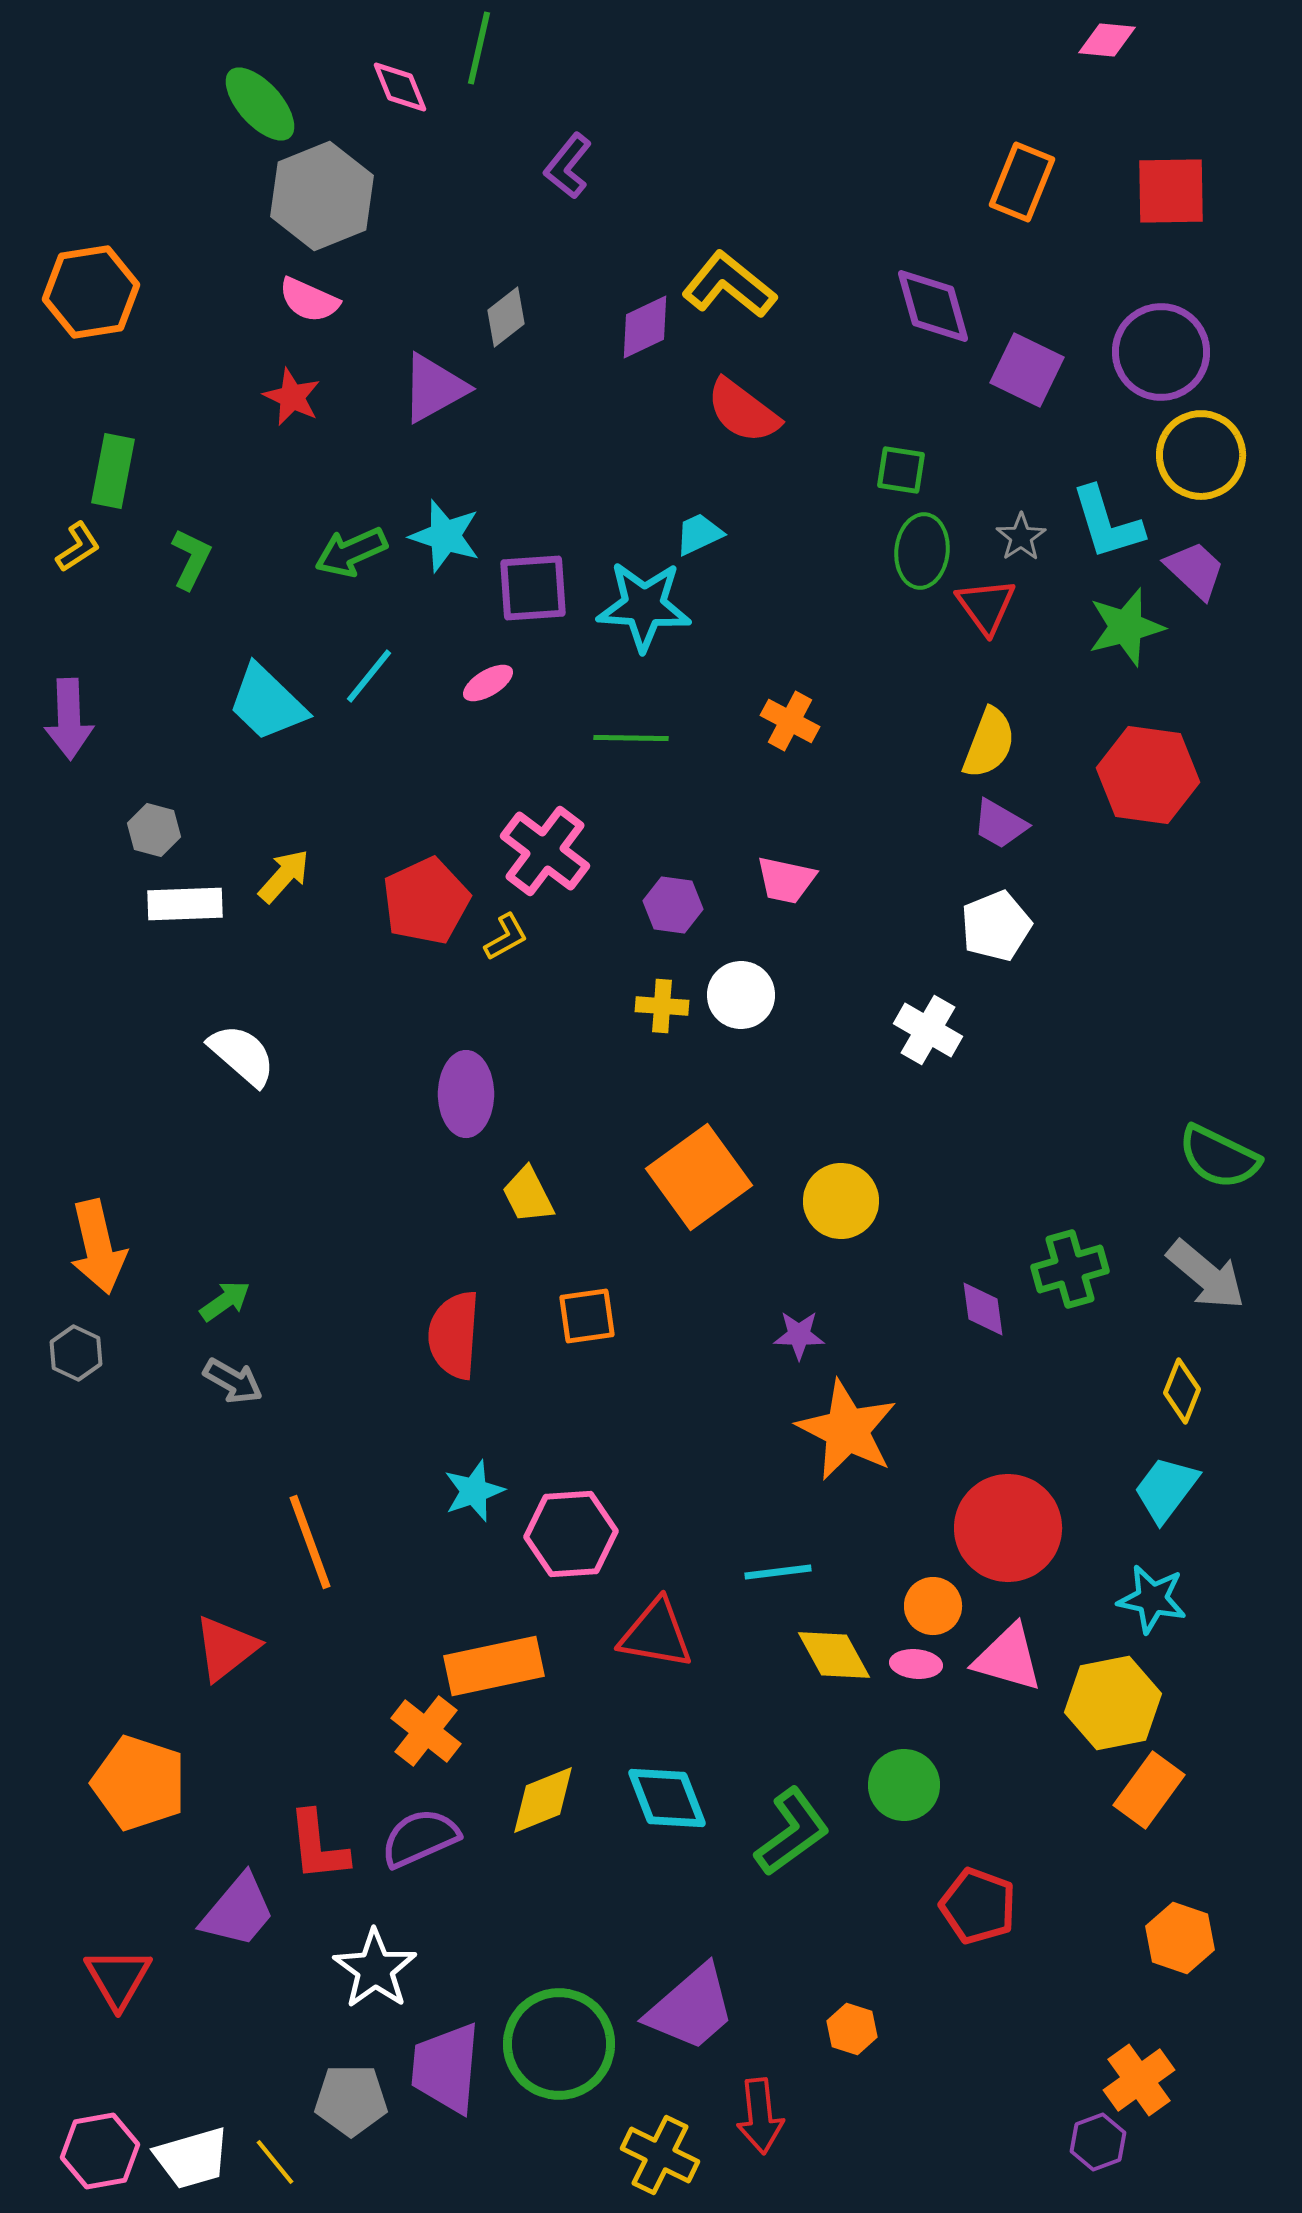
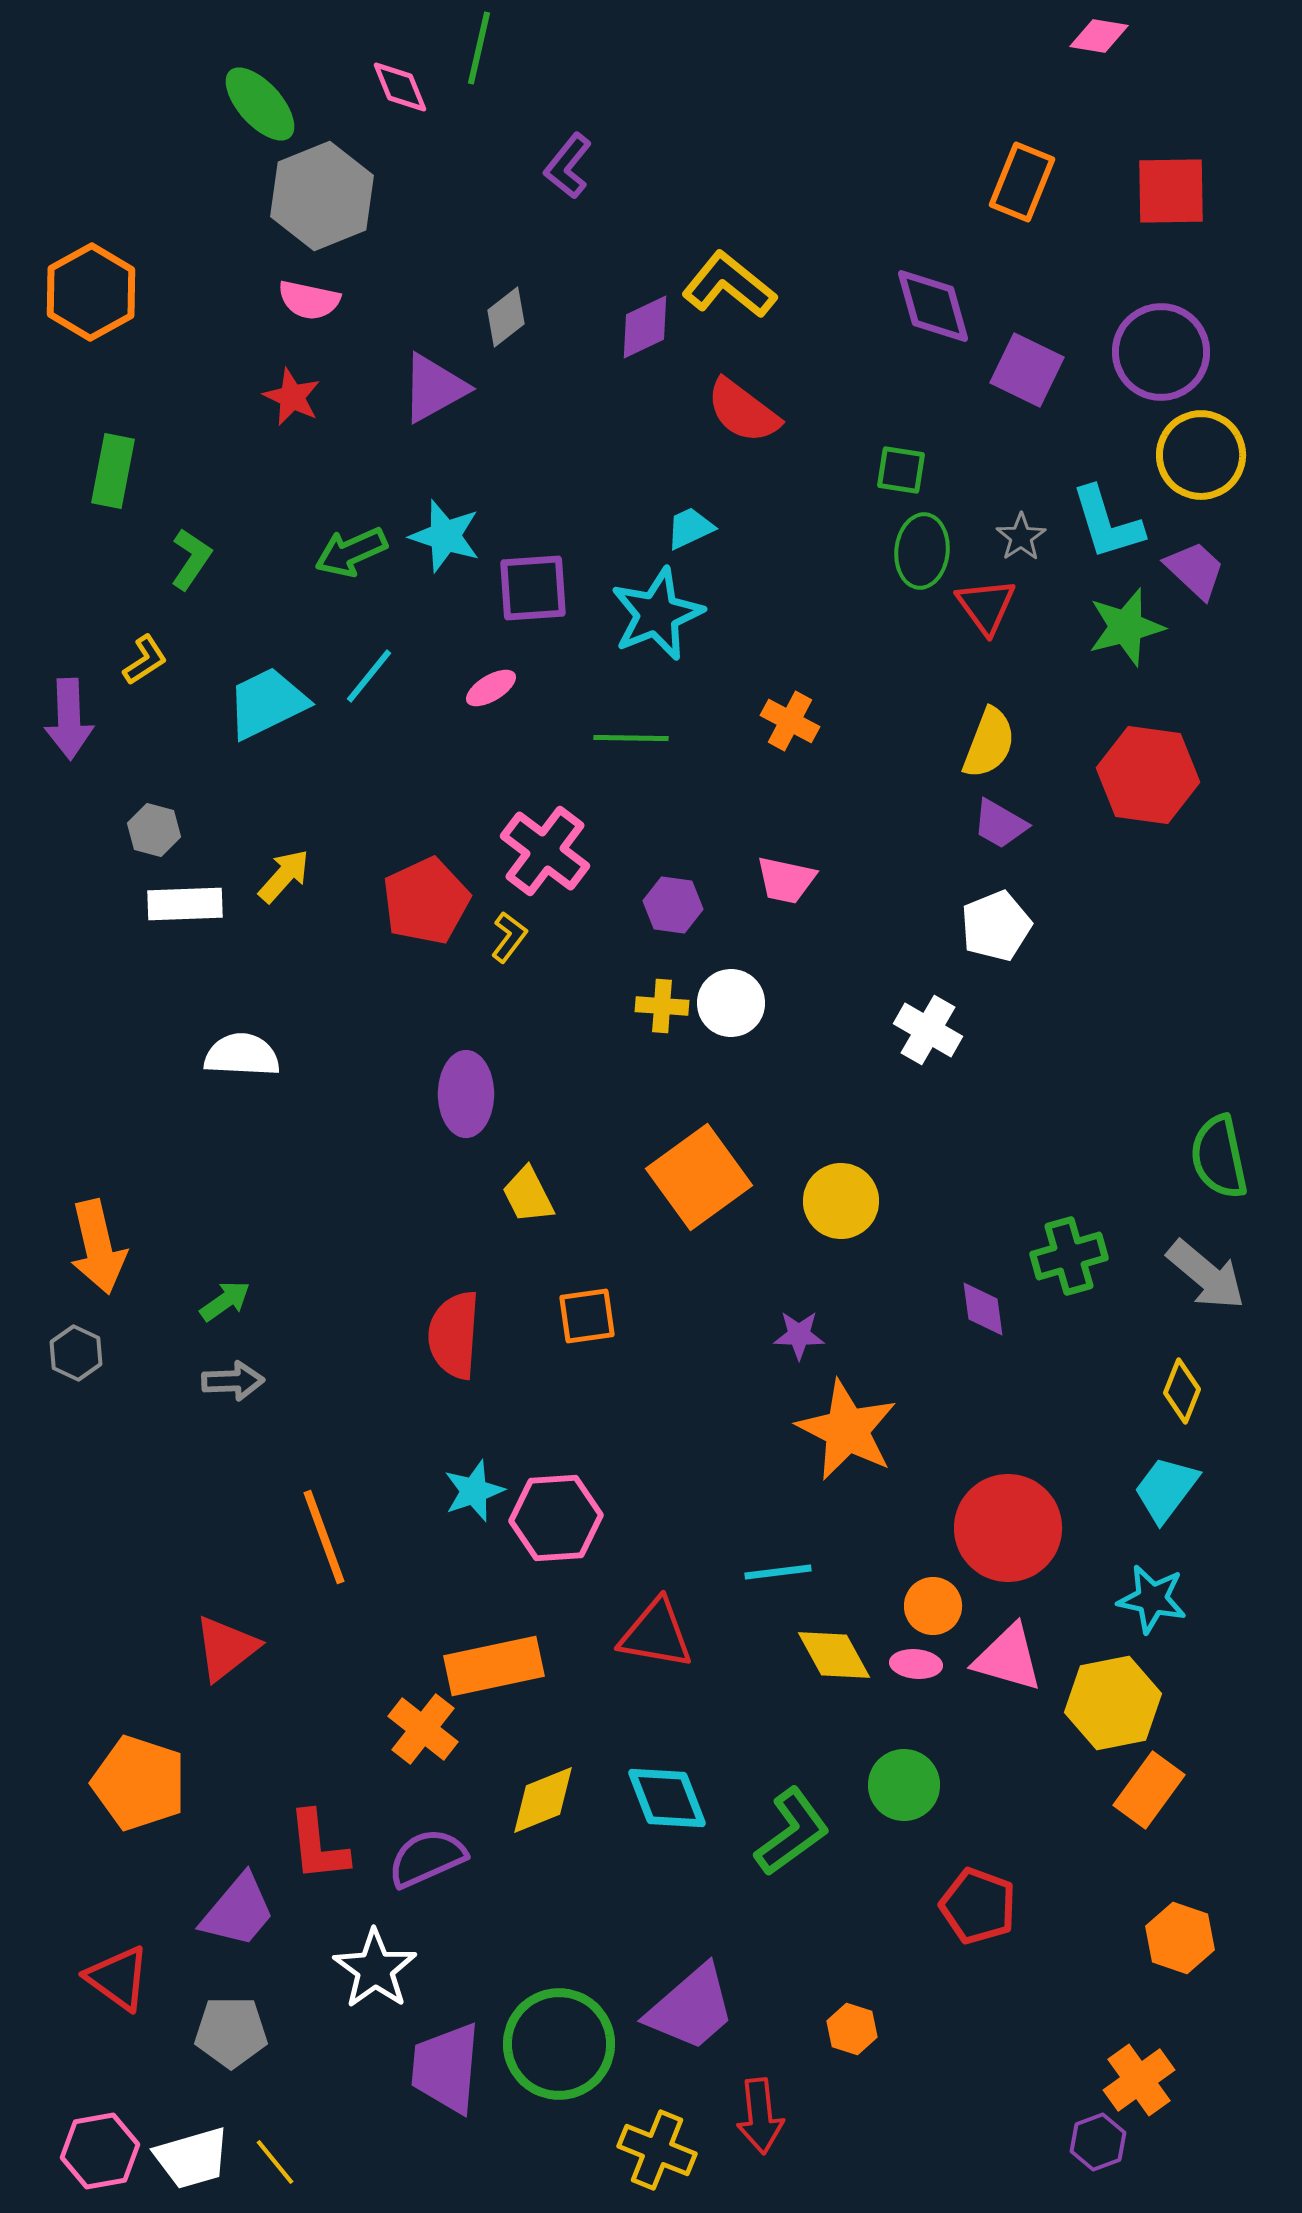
pink diamond at (1107, 40): moved 8 px left, 4 px up; rotated 4 degrees clockwise
orange hexagon at (91, 292): rotated 20 degrees counterclockwise
pink semicircle at (309, 300): rotated 12 degrees counterclockwise
cyan trapezoid at (699, 534): moved 9 px left, 6 px up
yellow L-shape at (78, 547): moved 67 px right, 113 px down
green L-shape at (191, 559): rotated 8 degrees clockwise
cyan star at (644, 606): moved 13 px right, 8 px down; rotated 26 degrees counterclockwise
pink ellipse at (488, 683): moved 3 px right, 5 px down
cyan trapezoid at (267, 703): rotated 110 degrees clockwise
yellow L-shape at (506, 937): moved 3 px right; rotated 24 degrees counterclockwise
white circle at (741, 995): moved 10 px left, 8 px down
white semicircle at (242, 1055): rotated 38 degrees counterclockwise
green semicircle at (1219, 1157): rotated 52 degrees clockwise
green cross at (1070, 1269): moved 1 px left, 13 px up
gray arrow at (233, 1381): rotated 32 degrees counterclockwise
pink hexagon at (571, 1534): moved 15 px left, 16 px up
orange line at (310, 1542): moved 14 px right, 5 px up
orange cross at (426, 1731): moved 3 px left, 2 px up
purple semicircle at (420, 1838): moved 7 px right, 20 px down
red triangle at (118, 1978): rotated 24 degrees counterclockwise
gray pentagon at (351, 2100): moved 120 px left, 68 px up
yellow cross at (660, 2155): moved 3 px left, 5 px up; rotated 4 degrees counterclockwise
